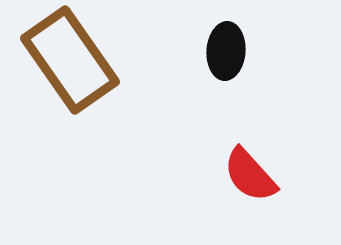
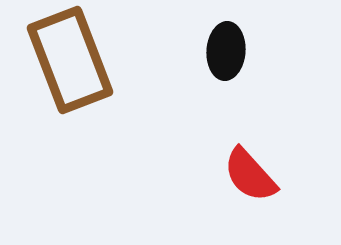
brown rectangle: rotated 14 degrees clockwise
